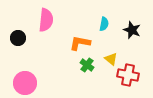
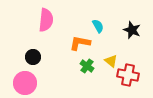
cyan semicircle: moved 6 px left, 2 px down; rotated 40 degrees counterclockwise
black circle: moved 15 px right, 19 px down
yellow triangle: moved 2 px down
green cross: moved 1 px down
